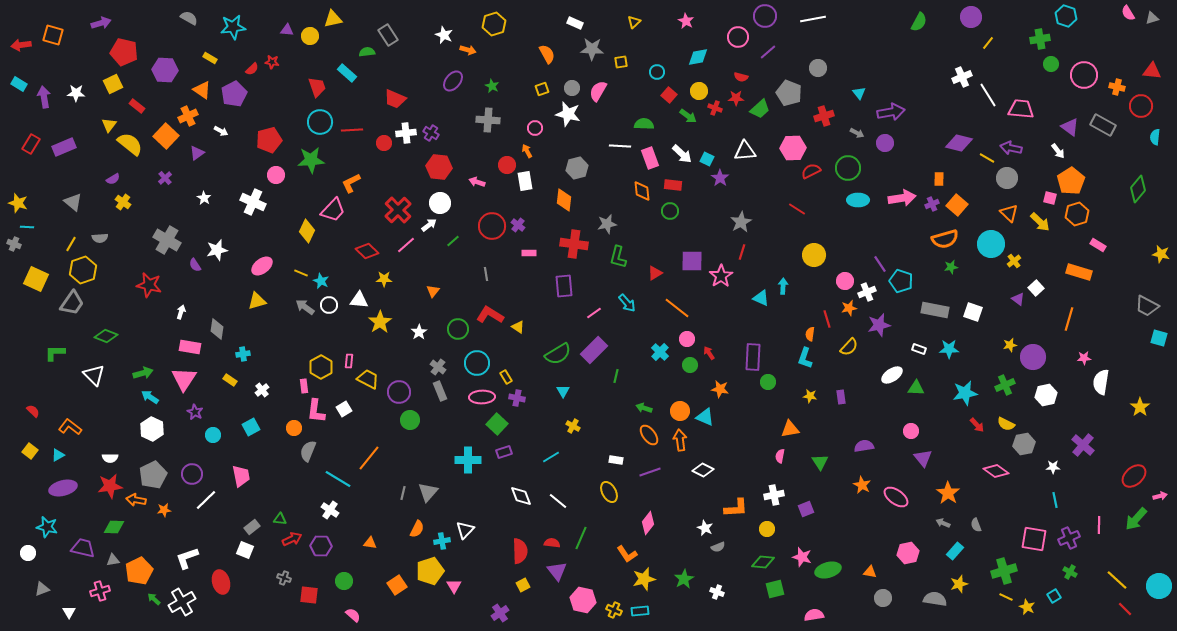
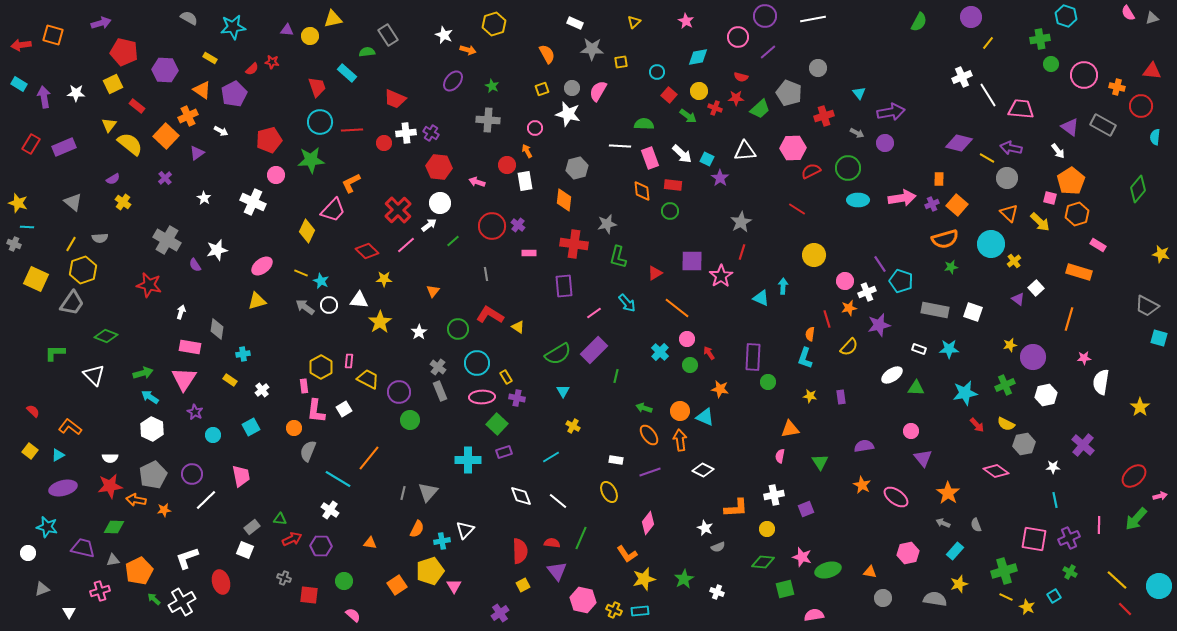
green square at (775, 589): moved 10 px right
